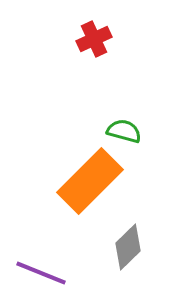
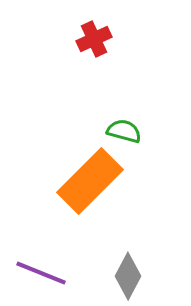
gray diamond: moved 29 px down; rotated 18 degrees counterclockwise
